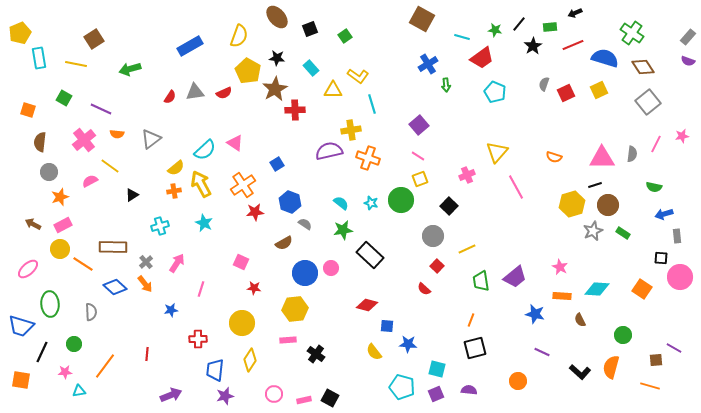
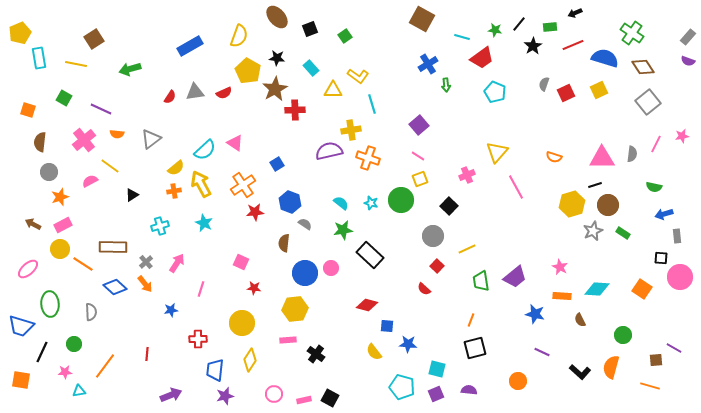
brown semicircle at (284, 243): rotated 126 degrees clockwise
